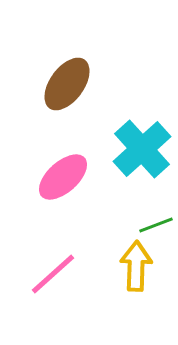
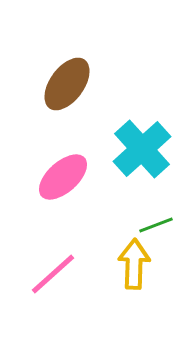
yellow arrow: moved 2 px left, 2 px up
